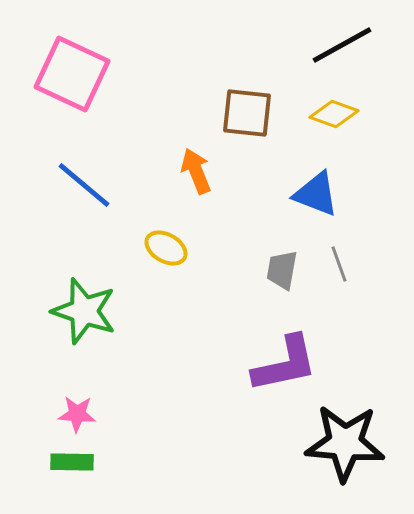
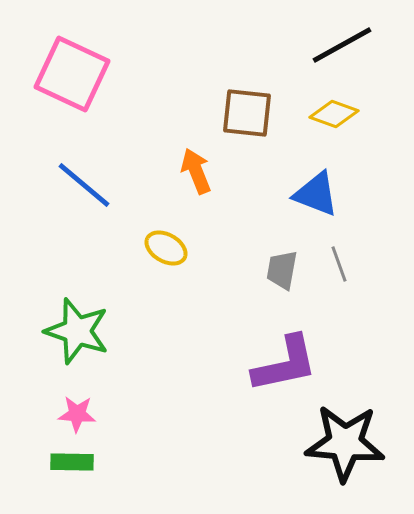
green star: moved 7 px left, 20 px down
